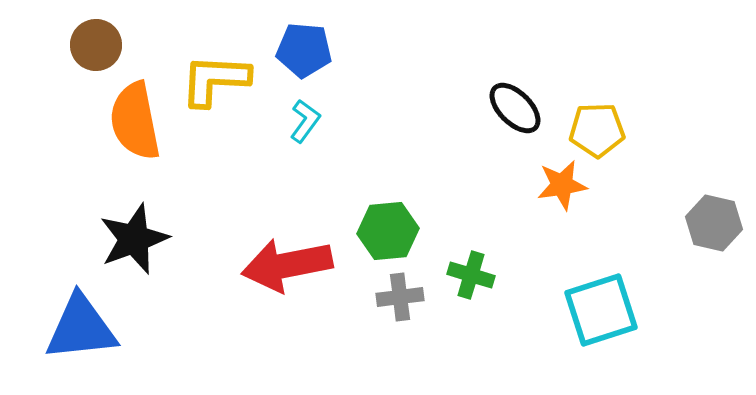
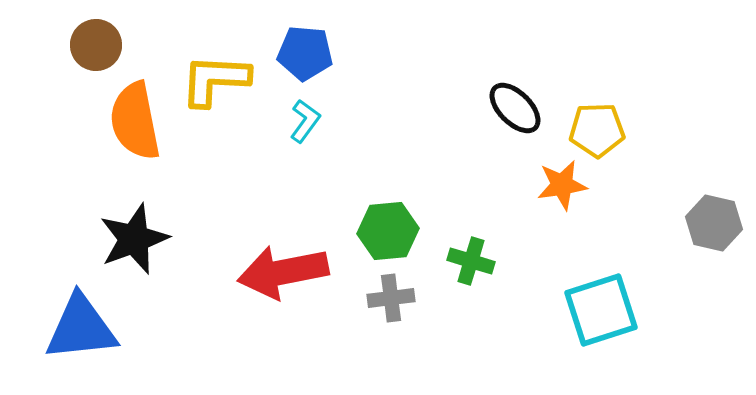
blue pentagon: moved 1 px right, 3 px down
red arrow: moved 4 px left, 7 px down
green cross: moved 14 px up
gray cross: moved 9 px left, 1 px down
